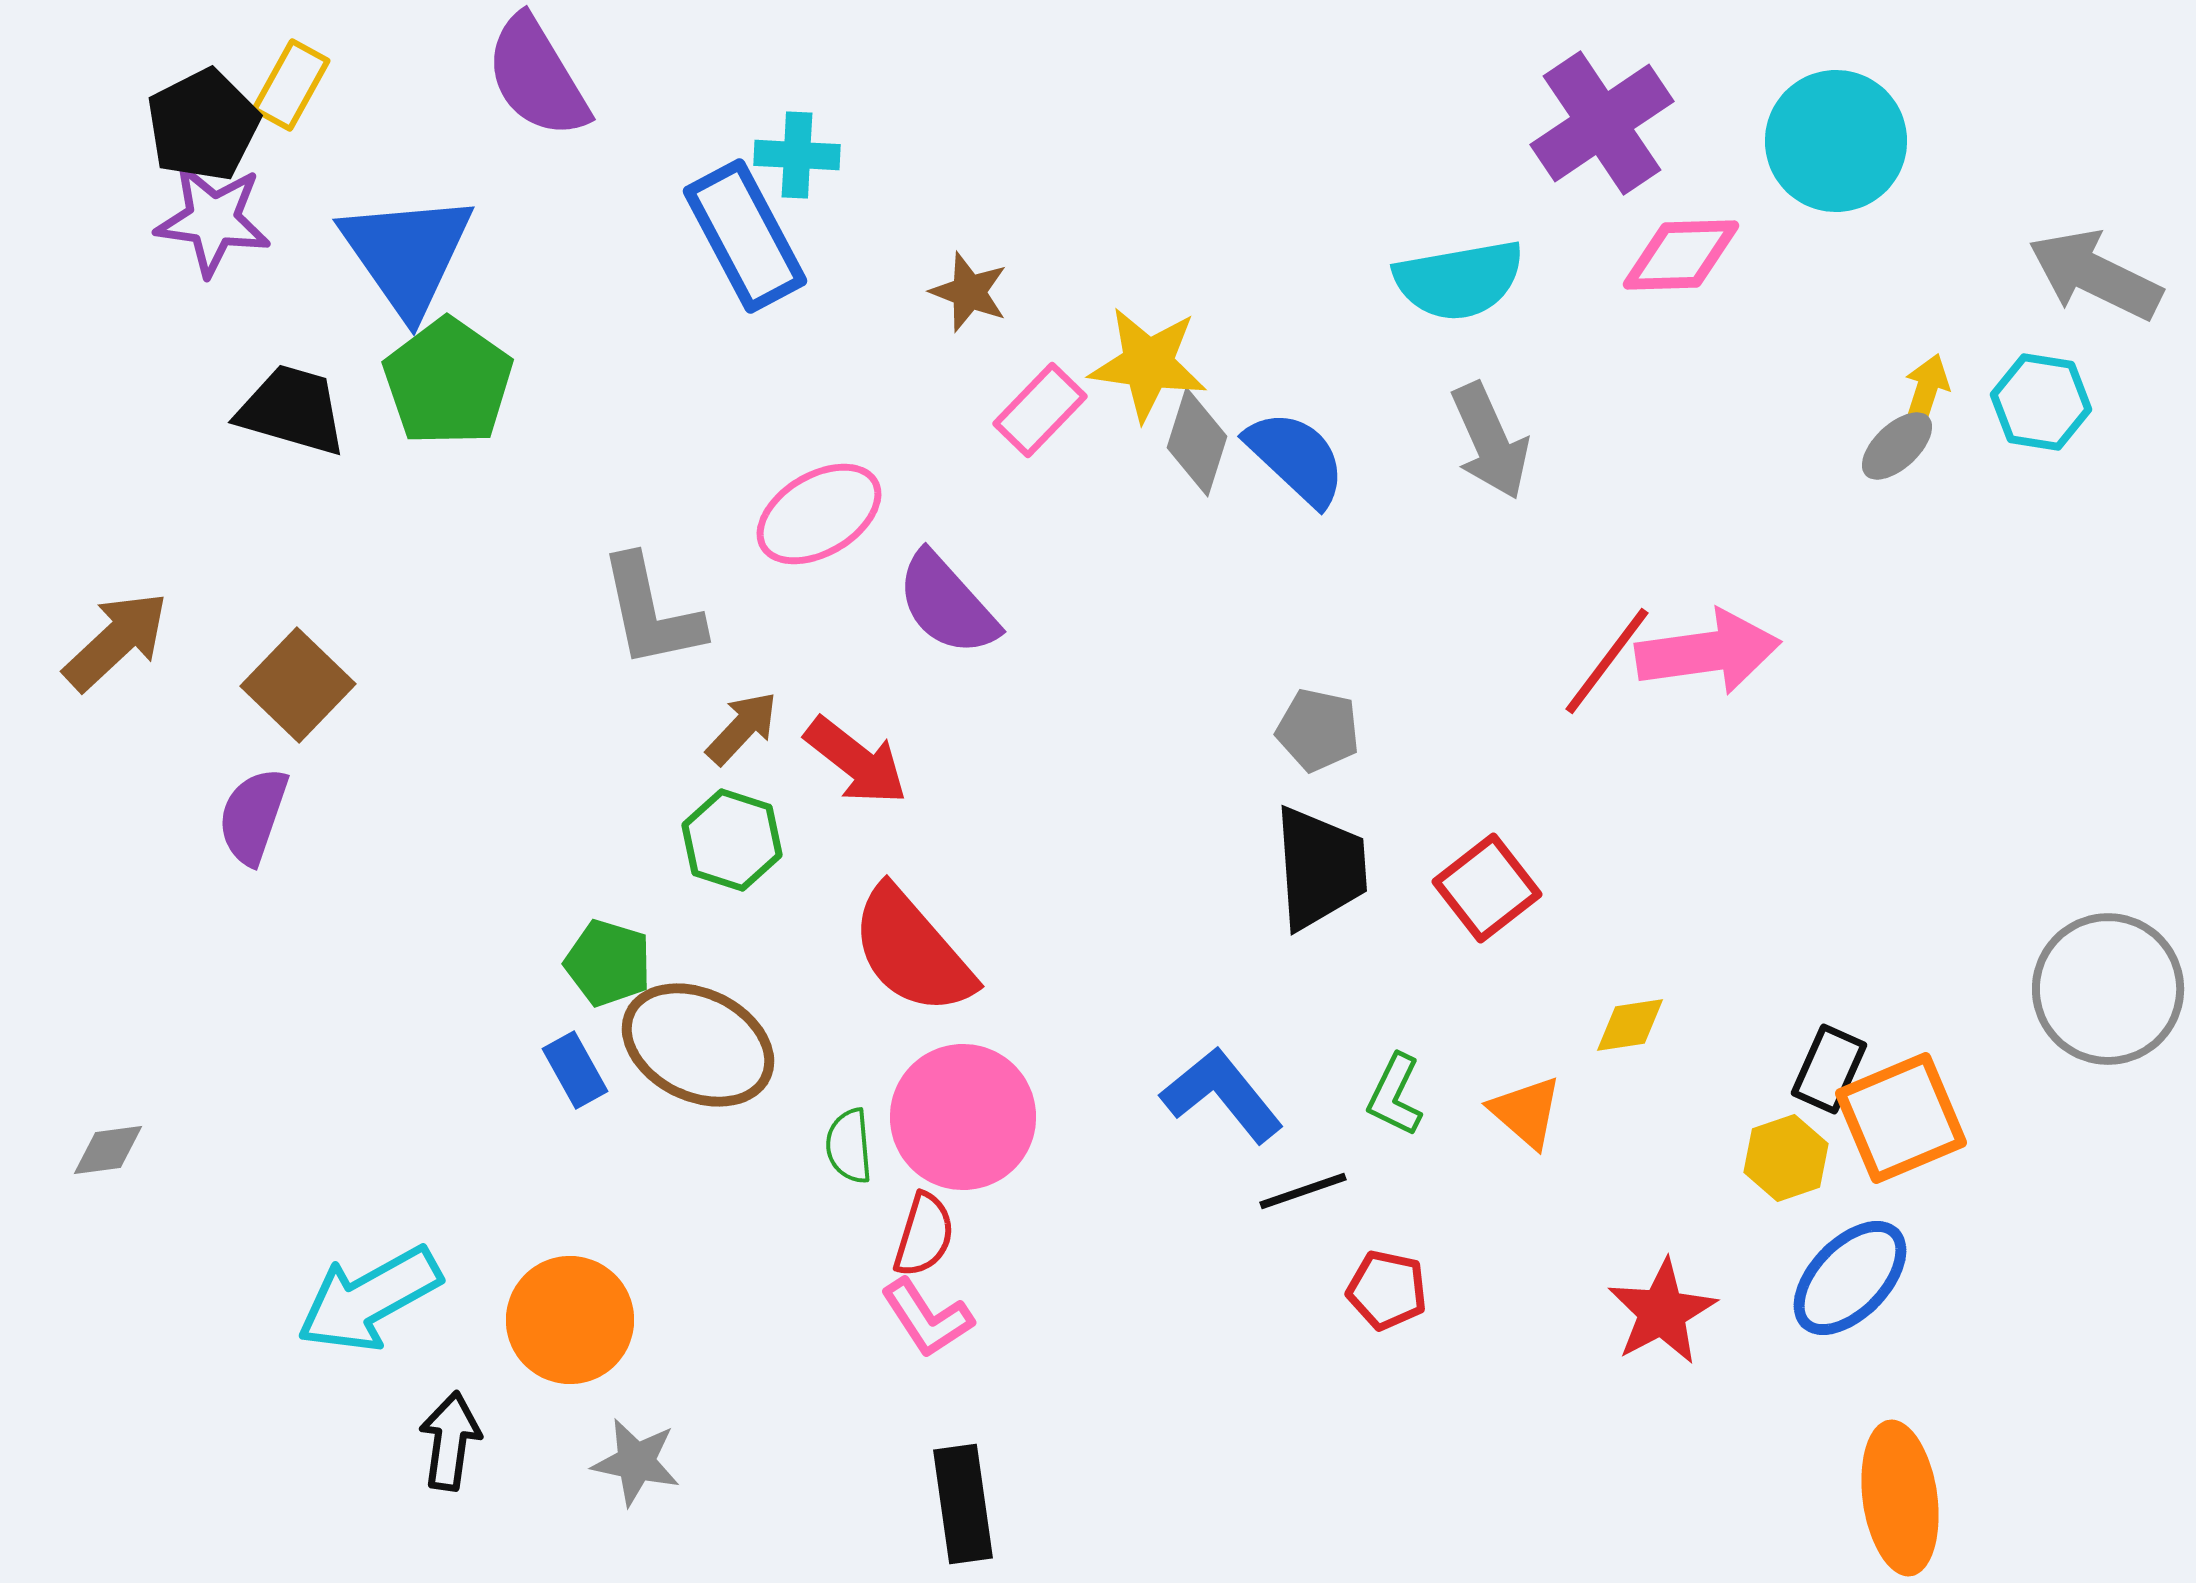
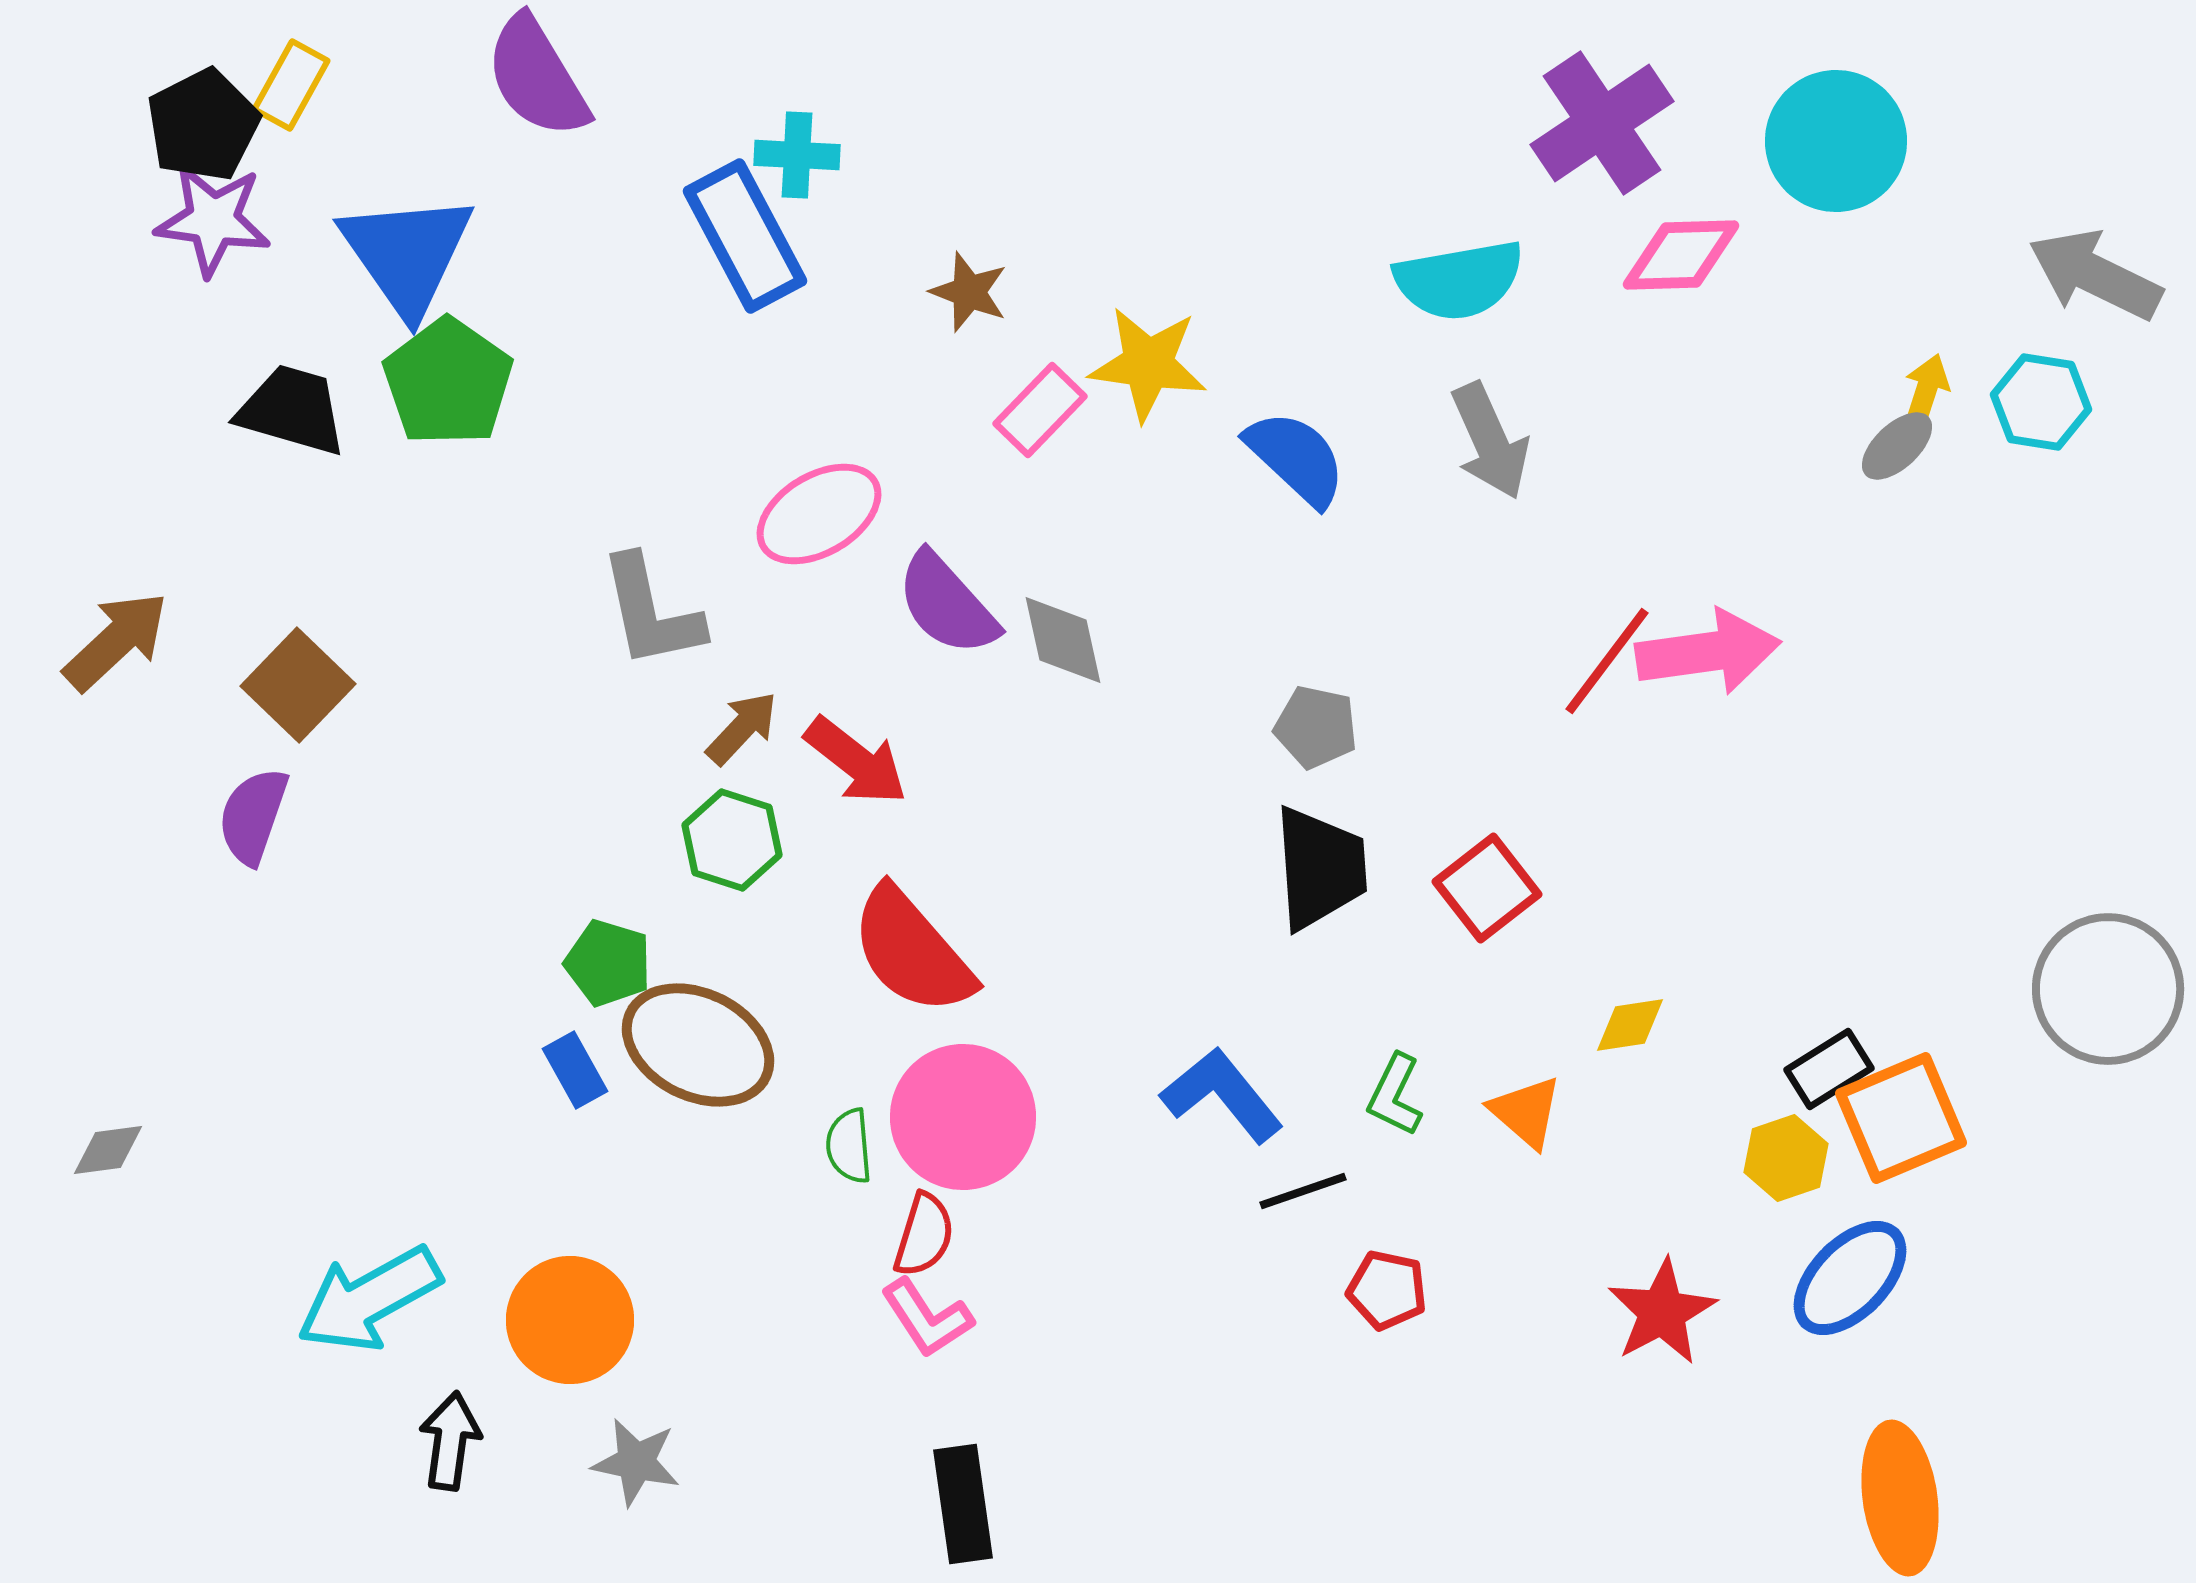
gray diamond at (1197, 442): moved 134 px left, 198 px down; rotated 30 degrees counterclockwise
gray pentagon at (1318, 730): moved 2 px left, 3 px up
black rectangle at (1829, 1069): rotated 34 degrees clockwise
